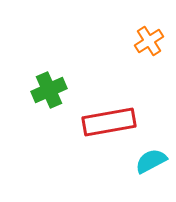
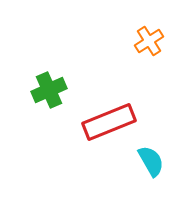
red rectangle: rotated 12 degrees counterclockwise
cyan semicircle: rotated 88 degrees clockwise
